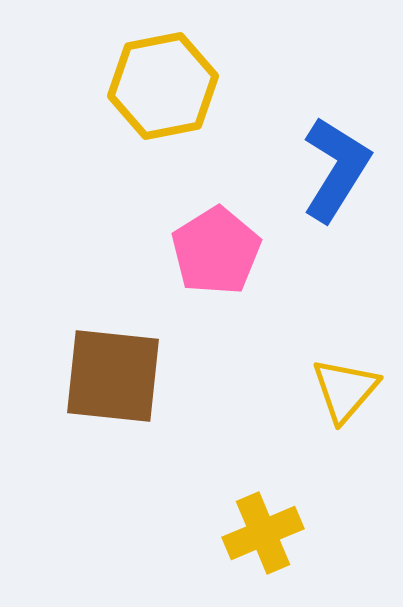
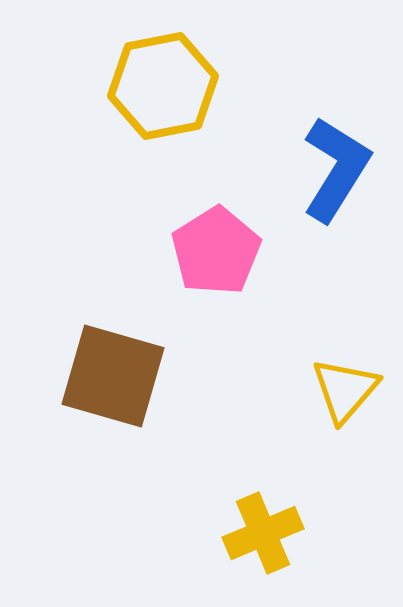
brown square: rotated 10 degrees clockwise
